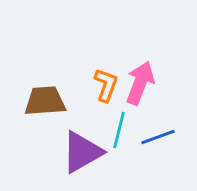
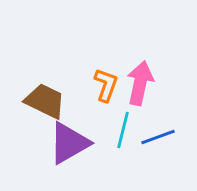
pink arrow: rotated 9 degrees counterclockwise
brown trapezoid: rotated 30 degrees clockwise
cyan line: moved 4 px right
purple triangle: moved 13 px left, 9 px up
